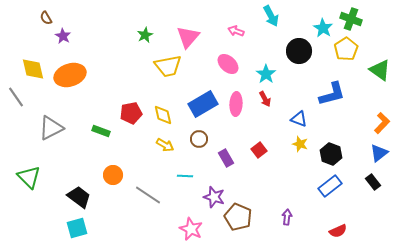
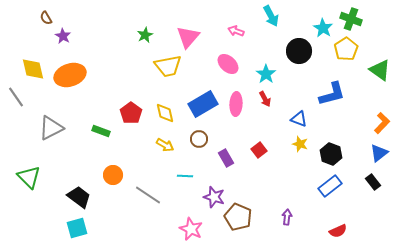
red pentagon at (131, 113): rotated 25 degrees counterclockwise
yellow diamond at (163, 115): moved 2 px right, 2 px up
